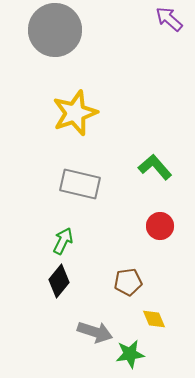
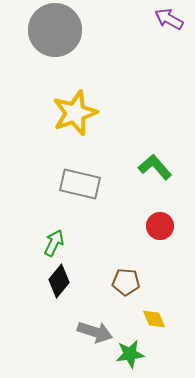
purple arrow: rotated 12 degrees counterclockwise
green arrow: moved 9 px left, 2 px down
brown pentagon: moved 2 px left; rotated 12 degrees clockwise
